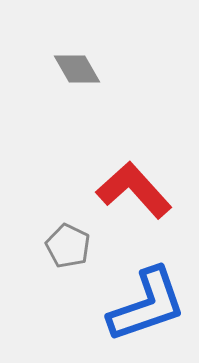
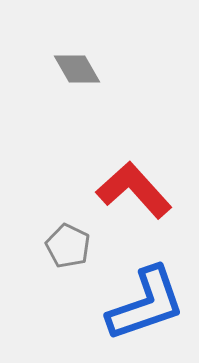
blue L-shape: moved 1 px left, 1 px up
